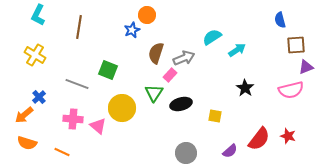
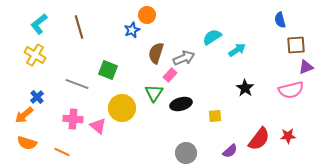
cyan L-shape: moved 1 px right, 9 px down; rotated 25 degrees clockwise
brown line: rotated 25 degrees counterclockwise
blue cross: moved 2 px left
yellow square: rotated 16 degrees counterclockwise
red star: rotated 21 degrees counterclockwise
